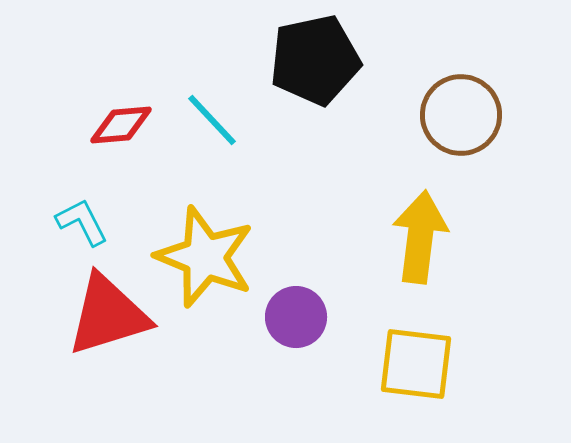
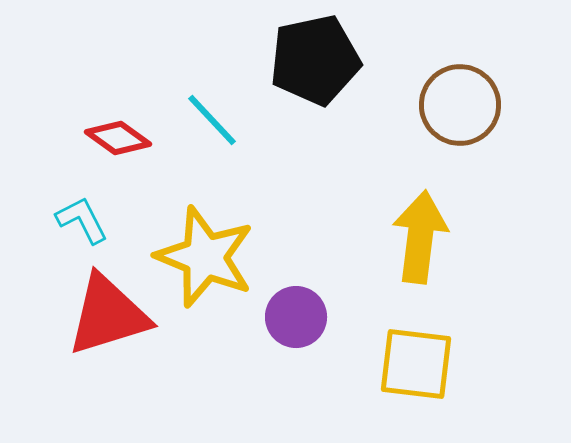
brown circle: moved 1 px left, 10 px up
red diamond: moved 3 px left, 13 px down; rotated 40 degrees clockwise
cyan L-shape: moved 2 px up
